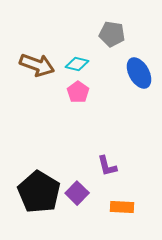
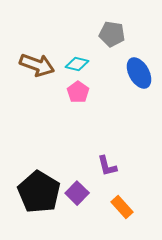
orange rectangle: rotated 45 degrees clockwise
